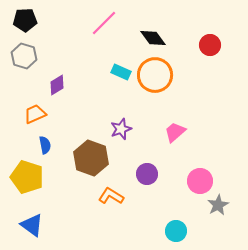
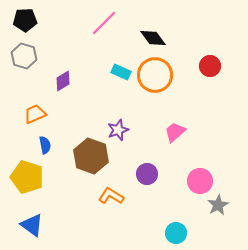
red circle: moved 21 px down
purple diamond: moved 6 px right, 4 px up
purple star: moved 3 px left, 1 px down
brown hexagon: moved 2 px up
cyan circle: moved 2 px down
